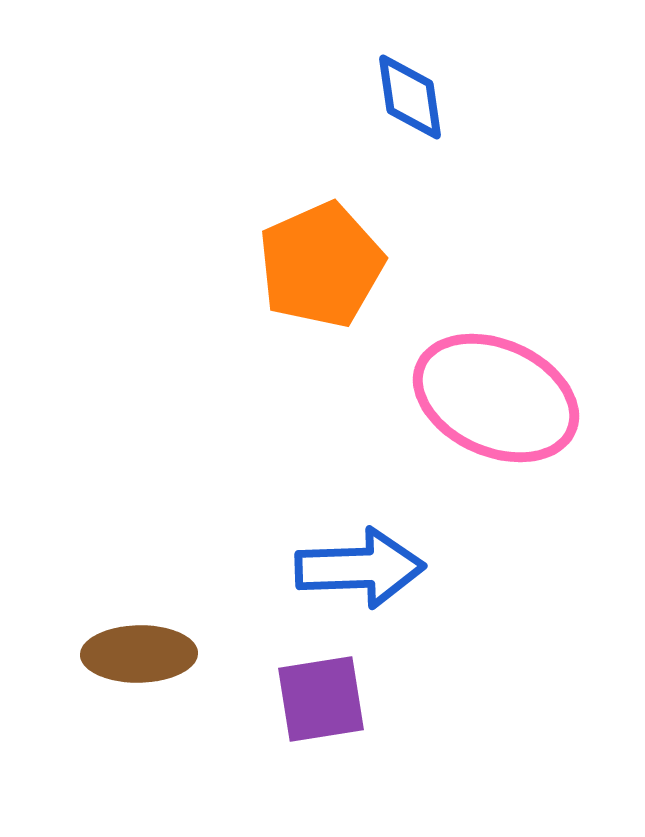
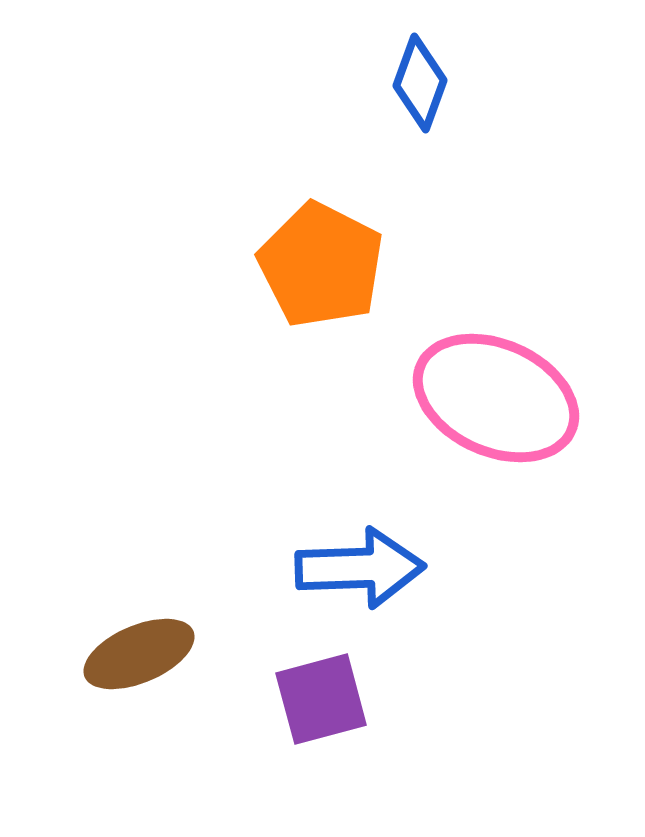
blue diamond: moved 10 px right, 14 px up; rotated 28 degrees clockwise
orange pentagon: rotated 21 degrees counterclockwise
brown ellipse: rotated 22 degrees counterclockwise
purple square: rotated 6 degrees counterclockwise
